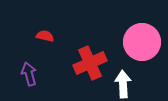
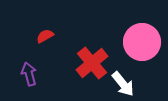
red semicircle: rotated 42 degrees counterclockwise
red cross: moved 2 px right; rotated 16 degrees counterclockwise
white arrow: rotated 144 degrees clockwise
